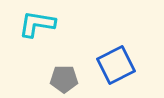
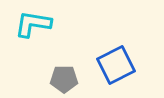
cyan L-shape: moved 4 px left
